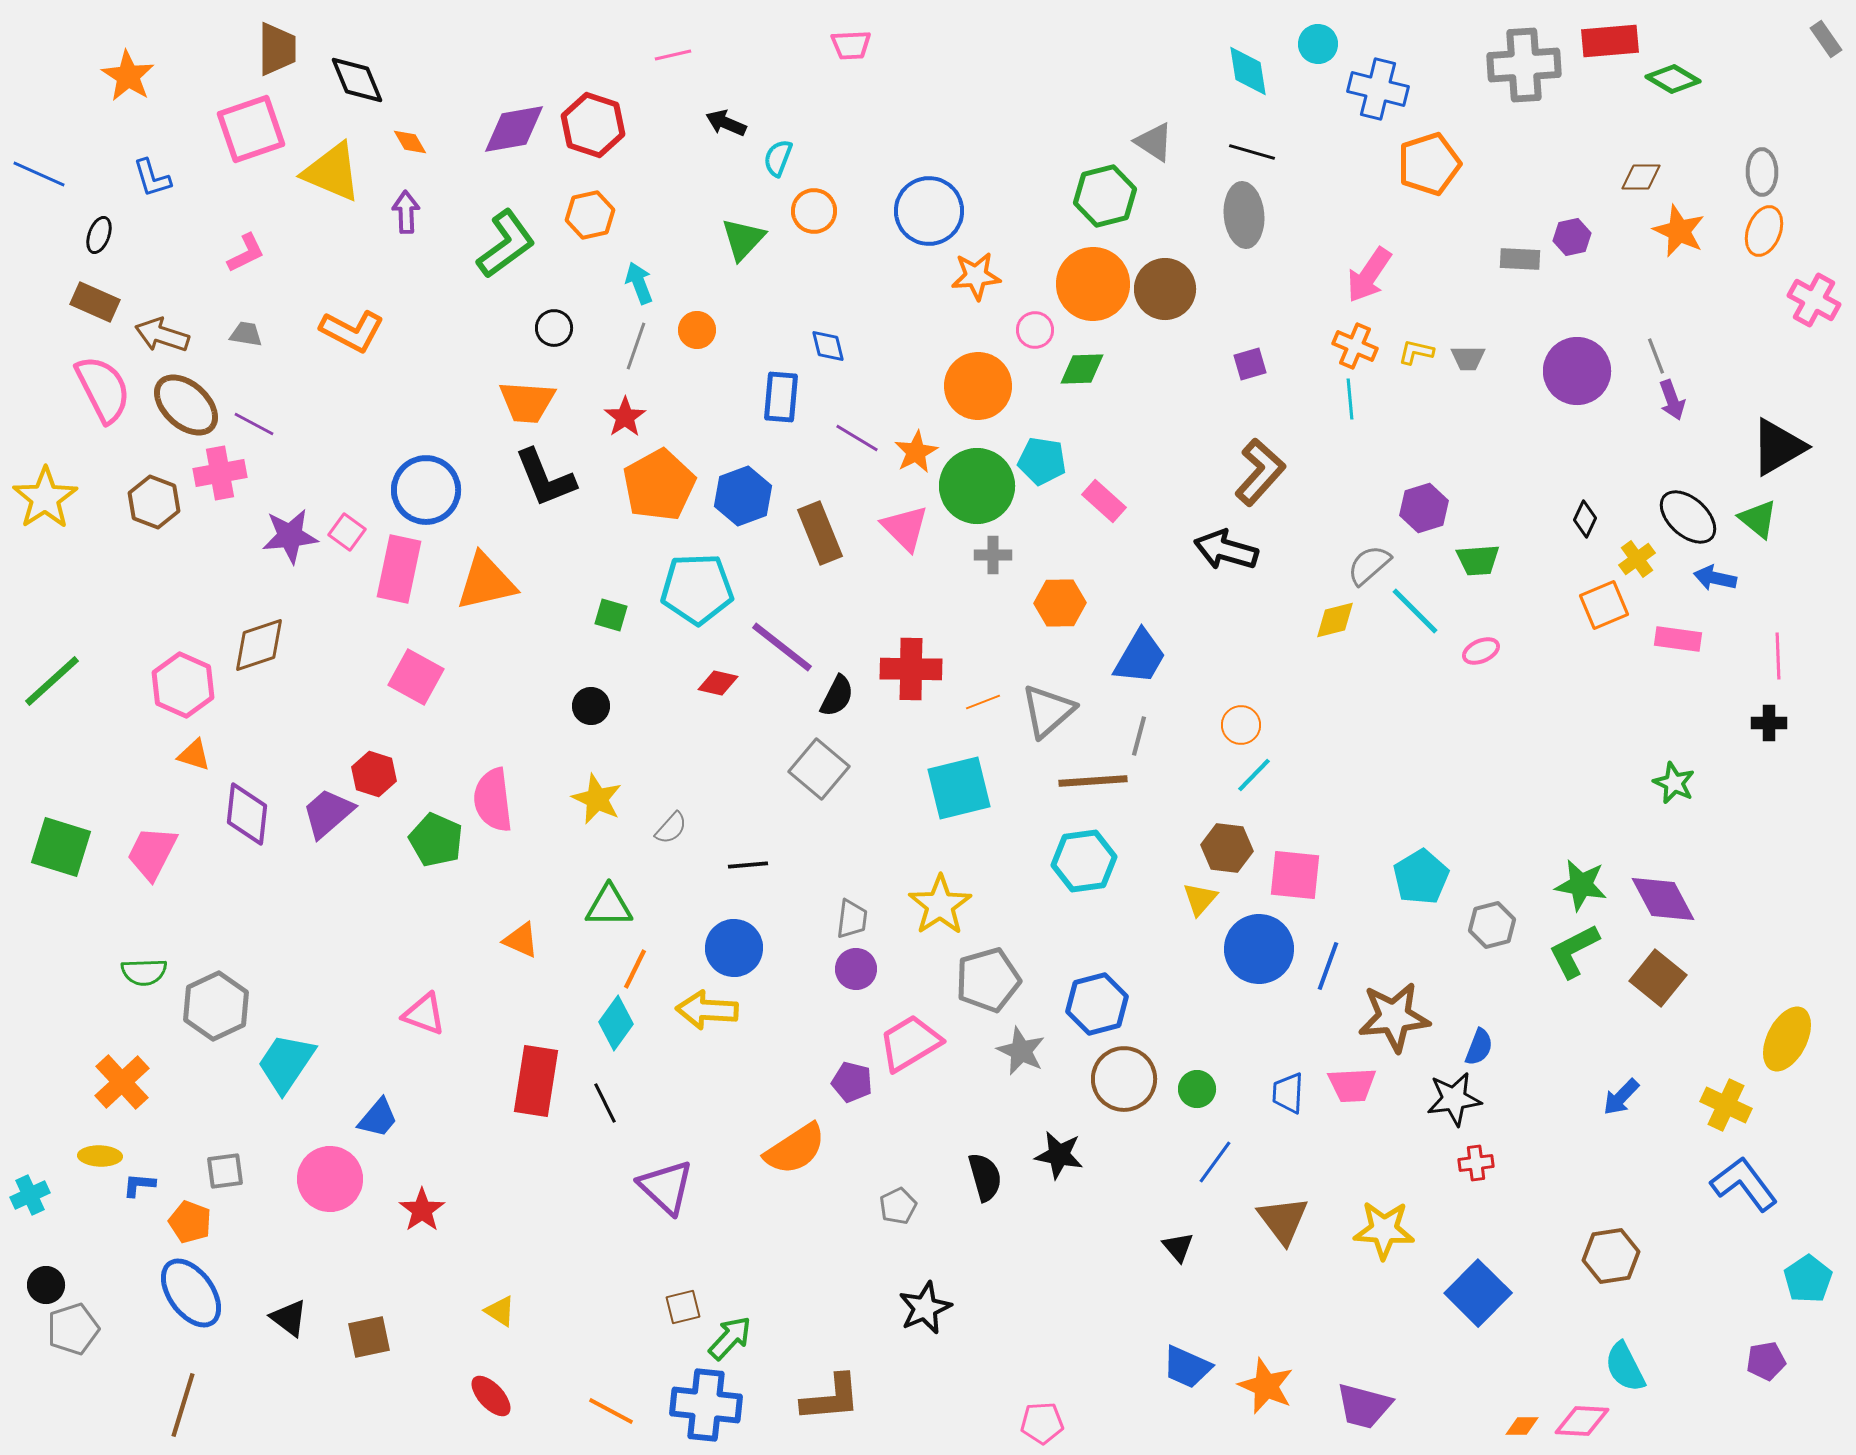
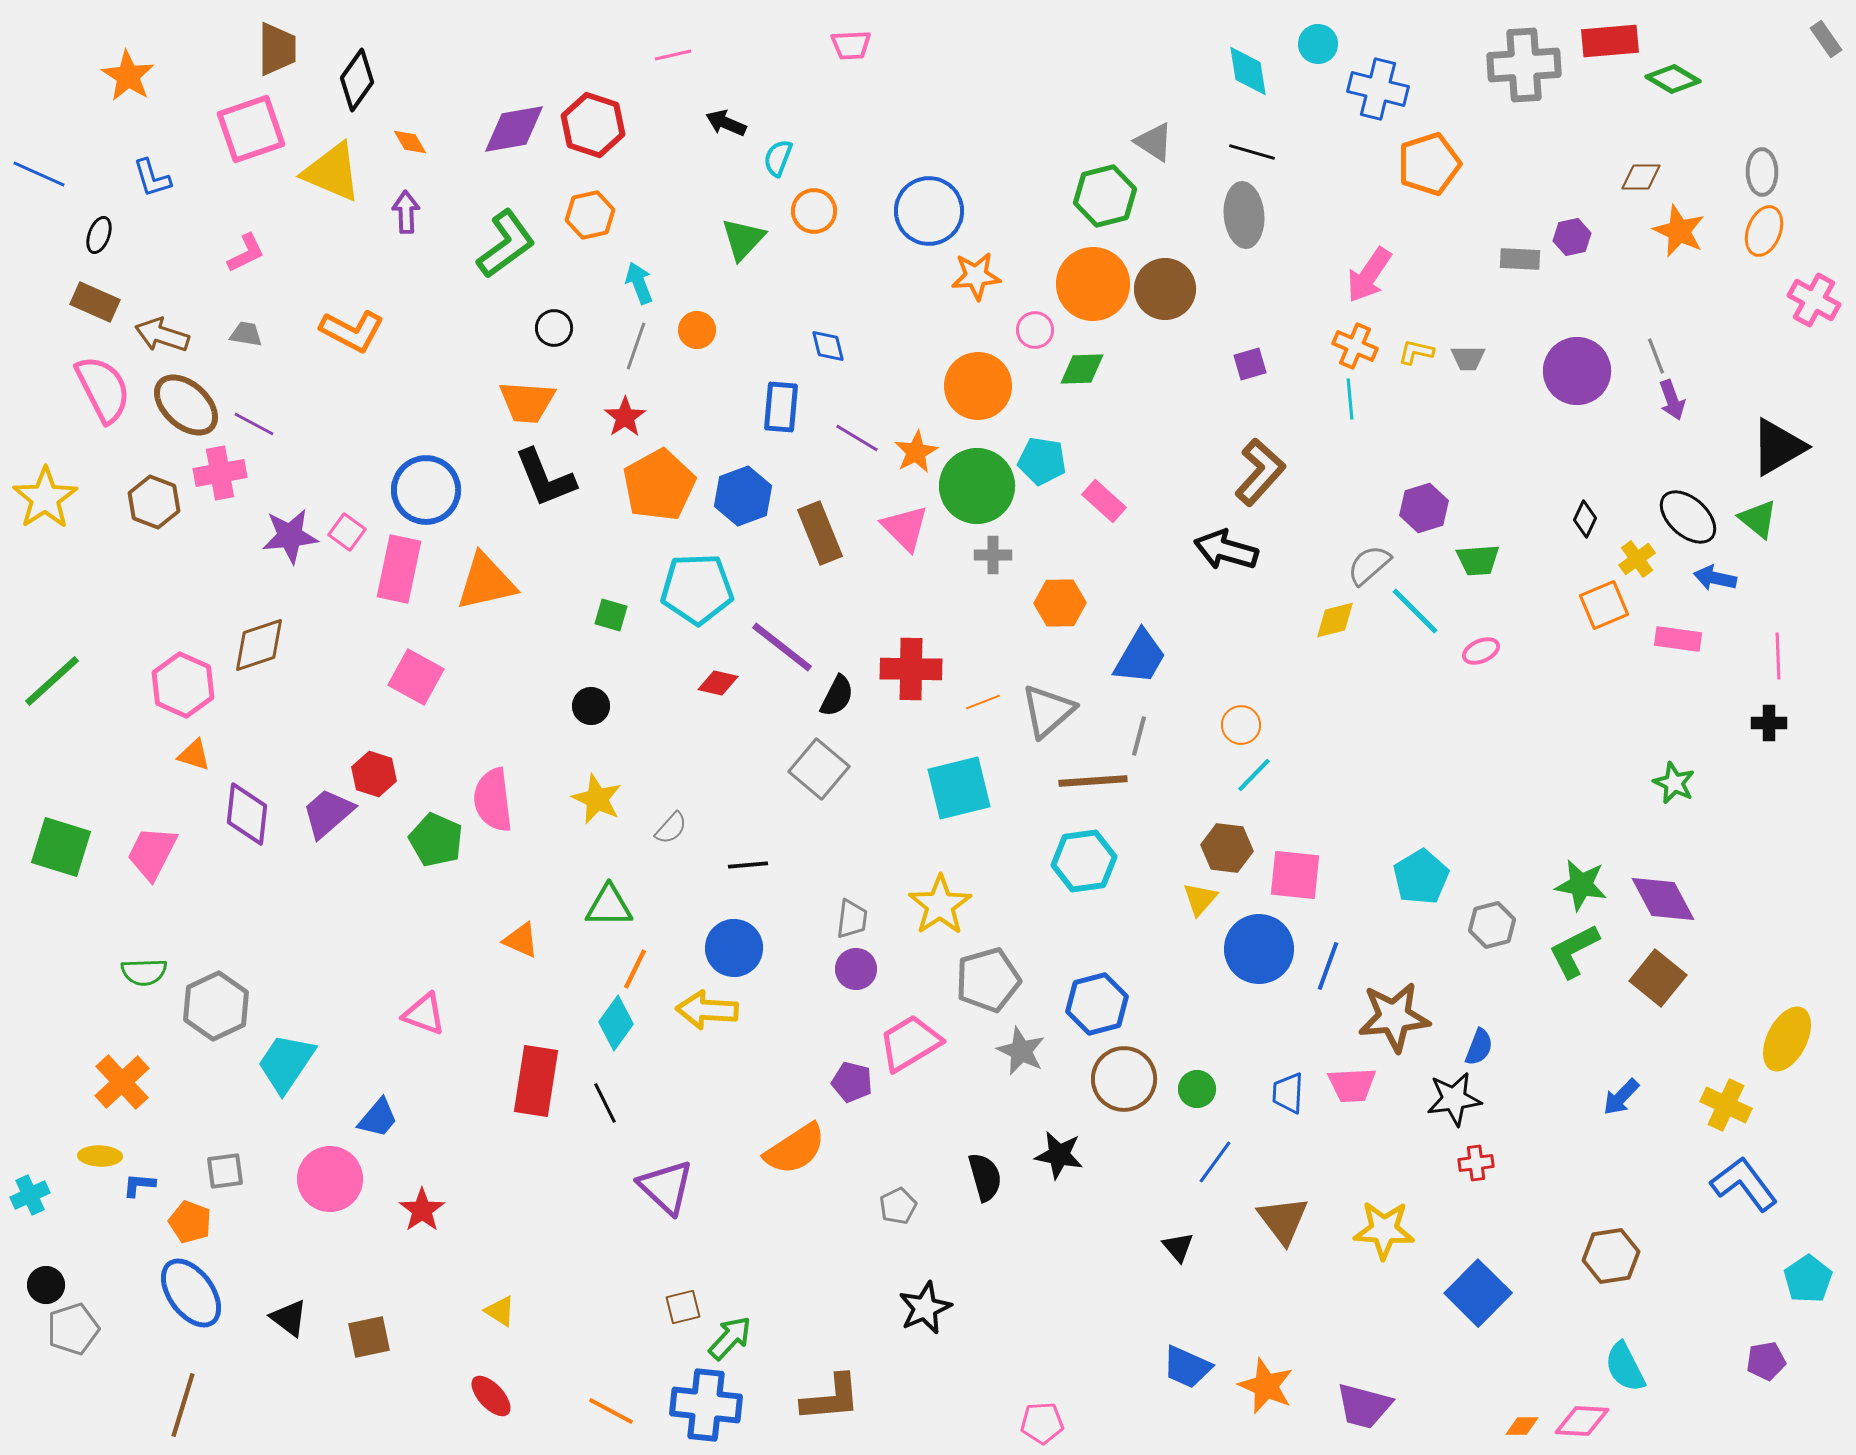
black diamond at (357, 80): rotated 58 degrees clockwise
blue rectangle at (781, 397): moved 10 px down
